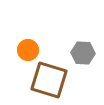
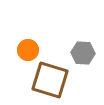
brown square: moved 1 px right
